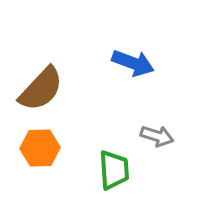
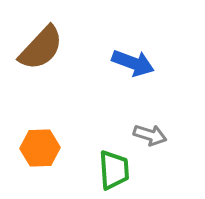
brown semicircle: moved 41 px up
gray arrow: moved 7 px left, 1 px up
